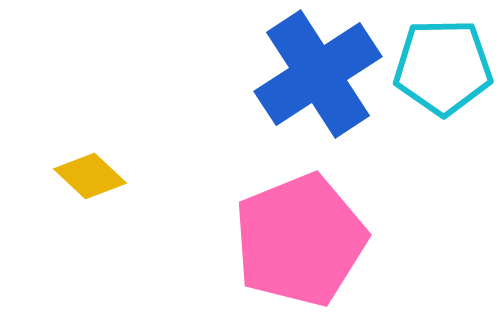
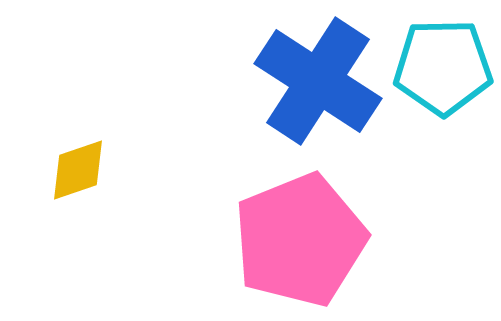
blue cross: moved 7 px down; rotated 24 degrees counterclockwise
yellow diamond: moved 12 px left, 6 px up; rotated 62 degrees counterclockwise
